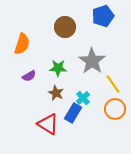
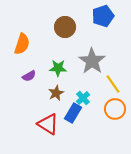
brown star: rotated 21 degrees clockwise
